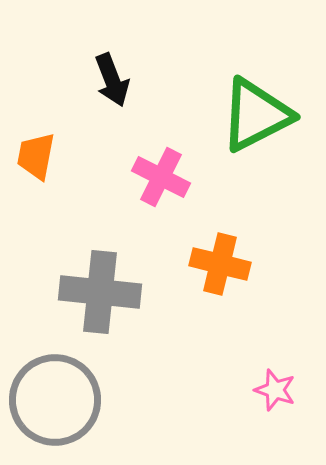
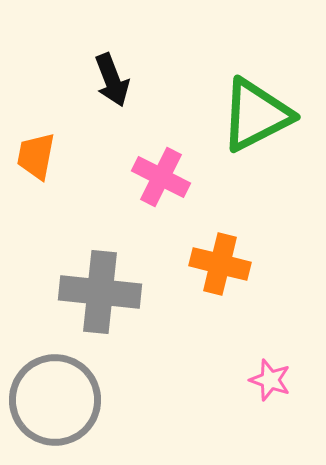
pink star: moved 5 px left, 10 px up
